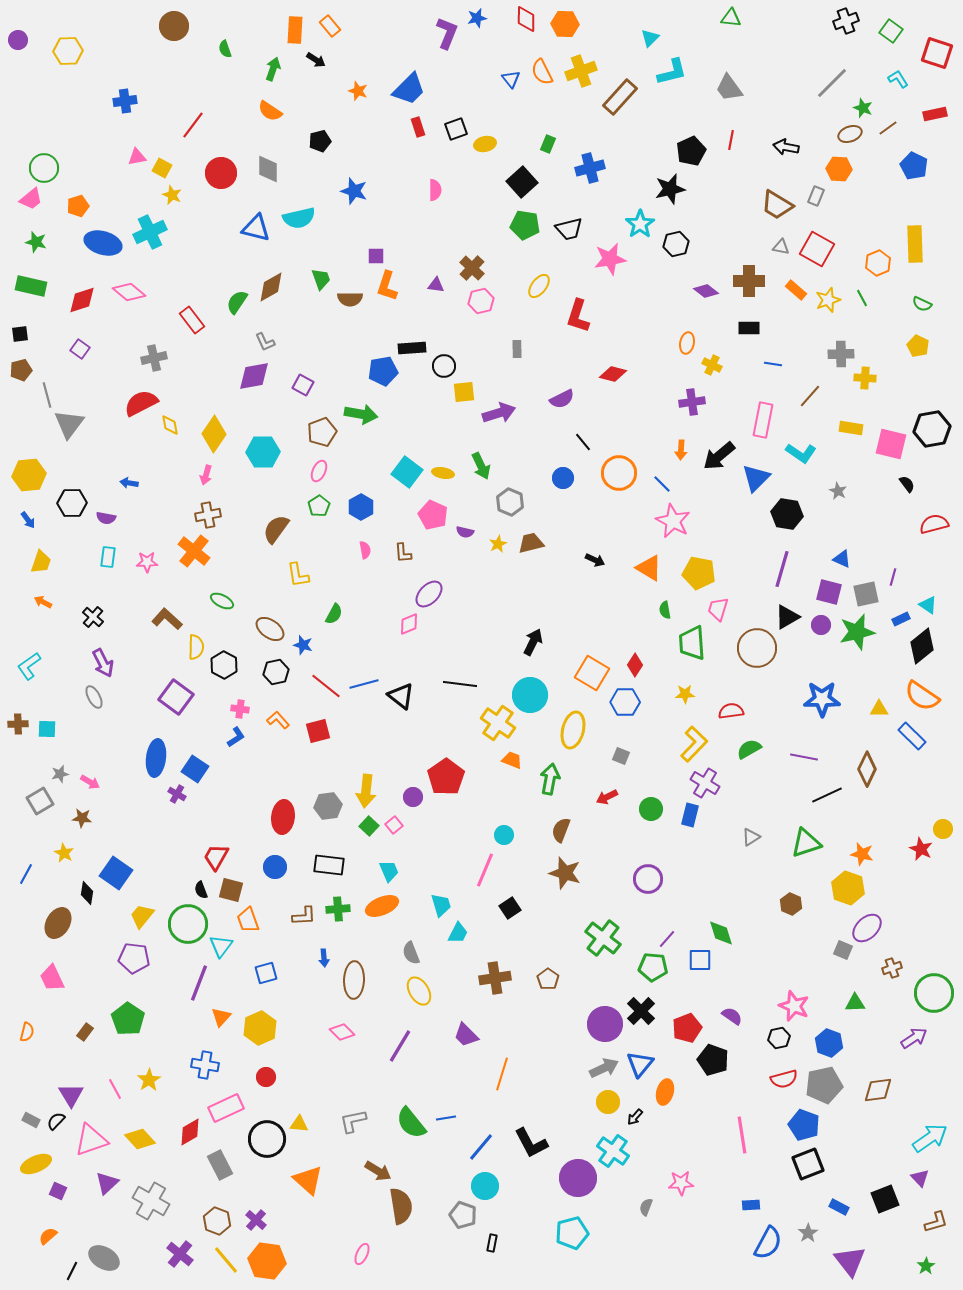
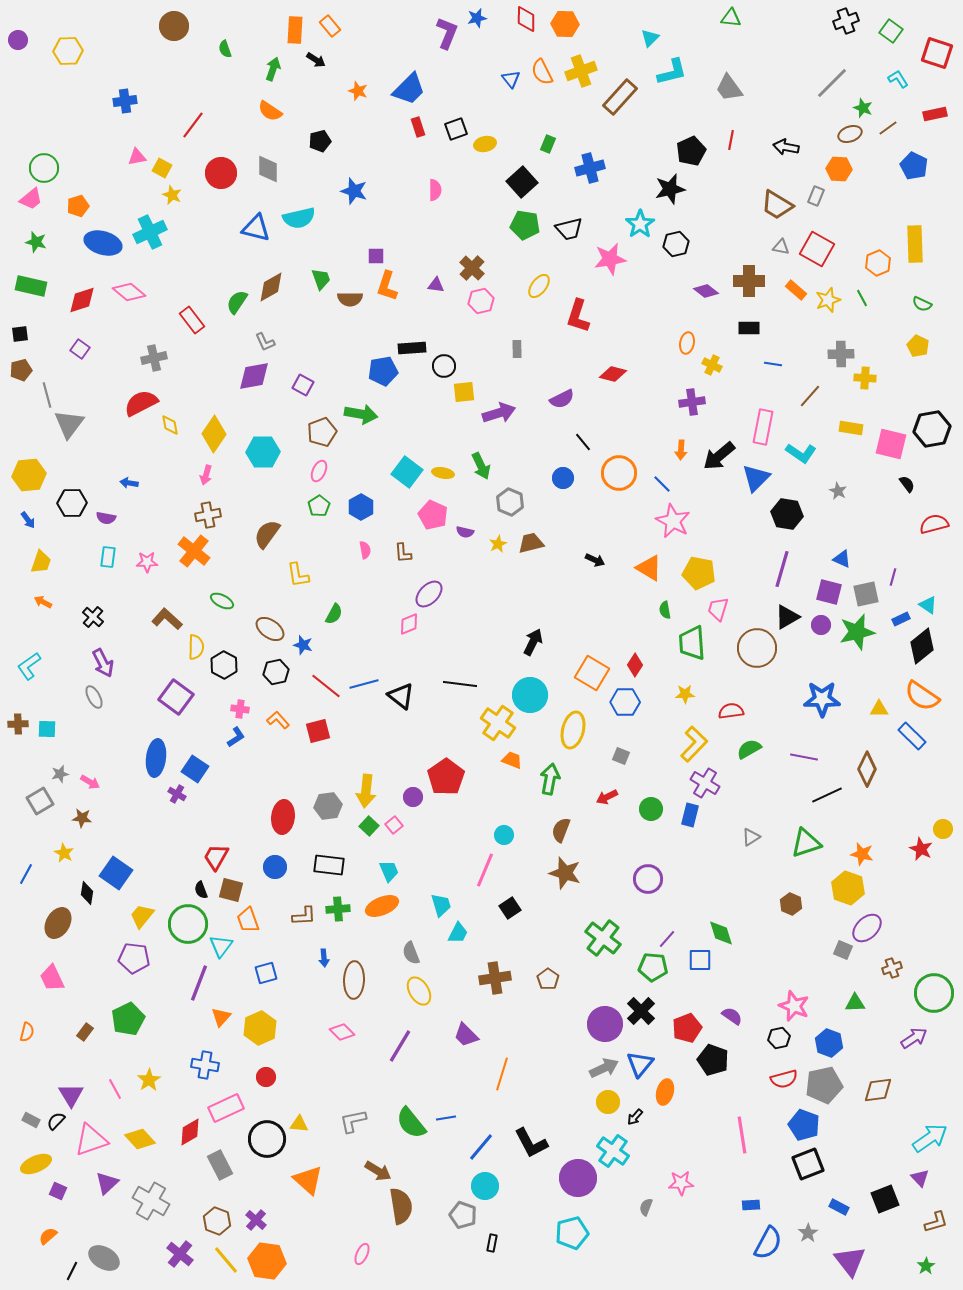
pink rectangle at (763, 420): moved 7 px down
brown semicircle at (276, 529): moved 9 px left, 5 px down
green pentagon at (128, 1019): rotated 12 degrees clockwise
